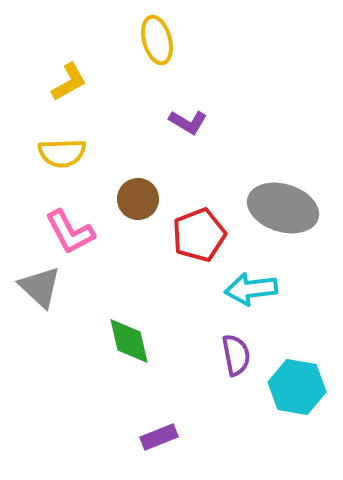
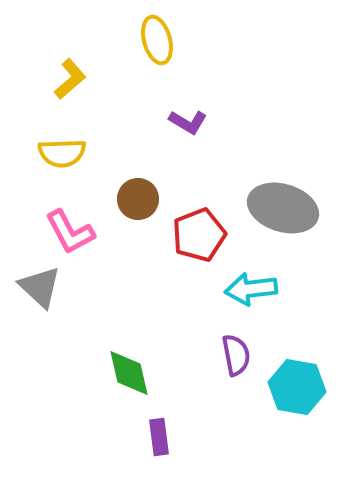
yellow L-shape: moved 1 px right, 3 px up; rotated 12 degrees counterclockwise
green diamond: moved 32 px down
purple rectangle: rotated 75 degrees counterclockwise
